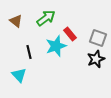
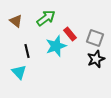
gray square: moved 3 px left
black line: moved 2 px left, 1 px up
cyan triangle: moved 3 px up
